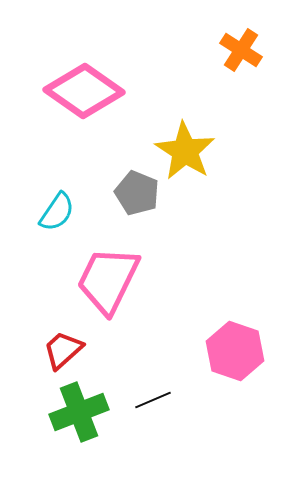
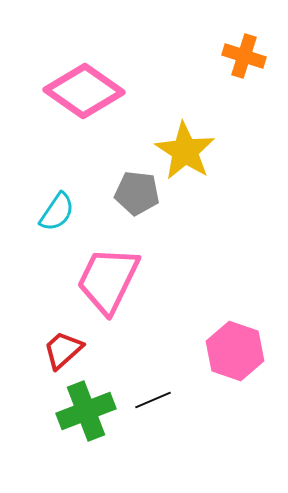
orange cross: moved 3 px right, 6 px down; rotated 15 degrees counterclockwise
gray pentagon: rotated 15 degrees counterclockwise
green cross: moved 7 px right, 1 px up
